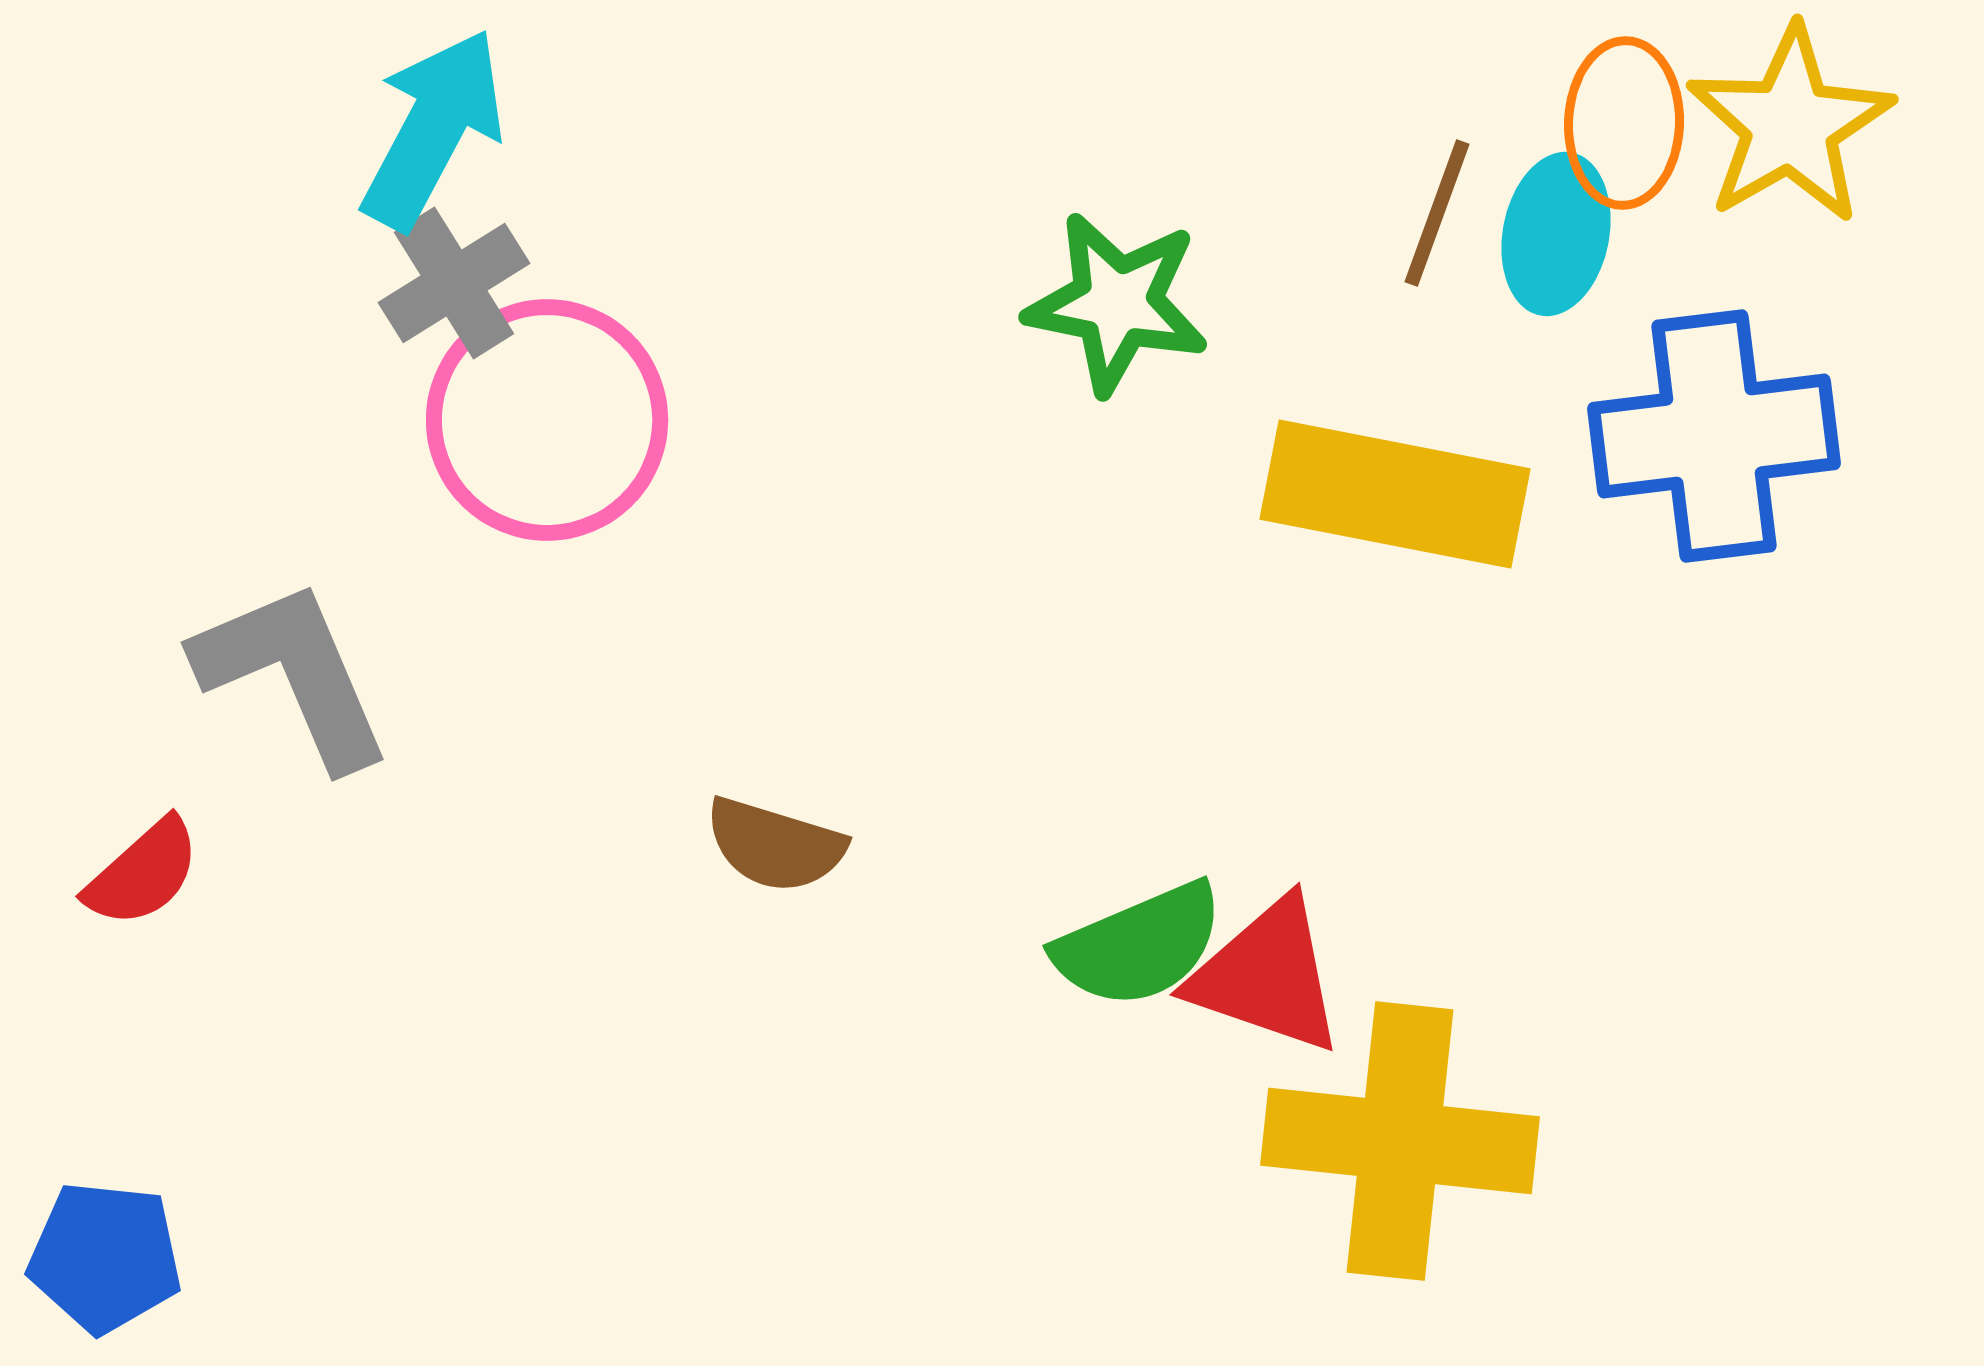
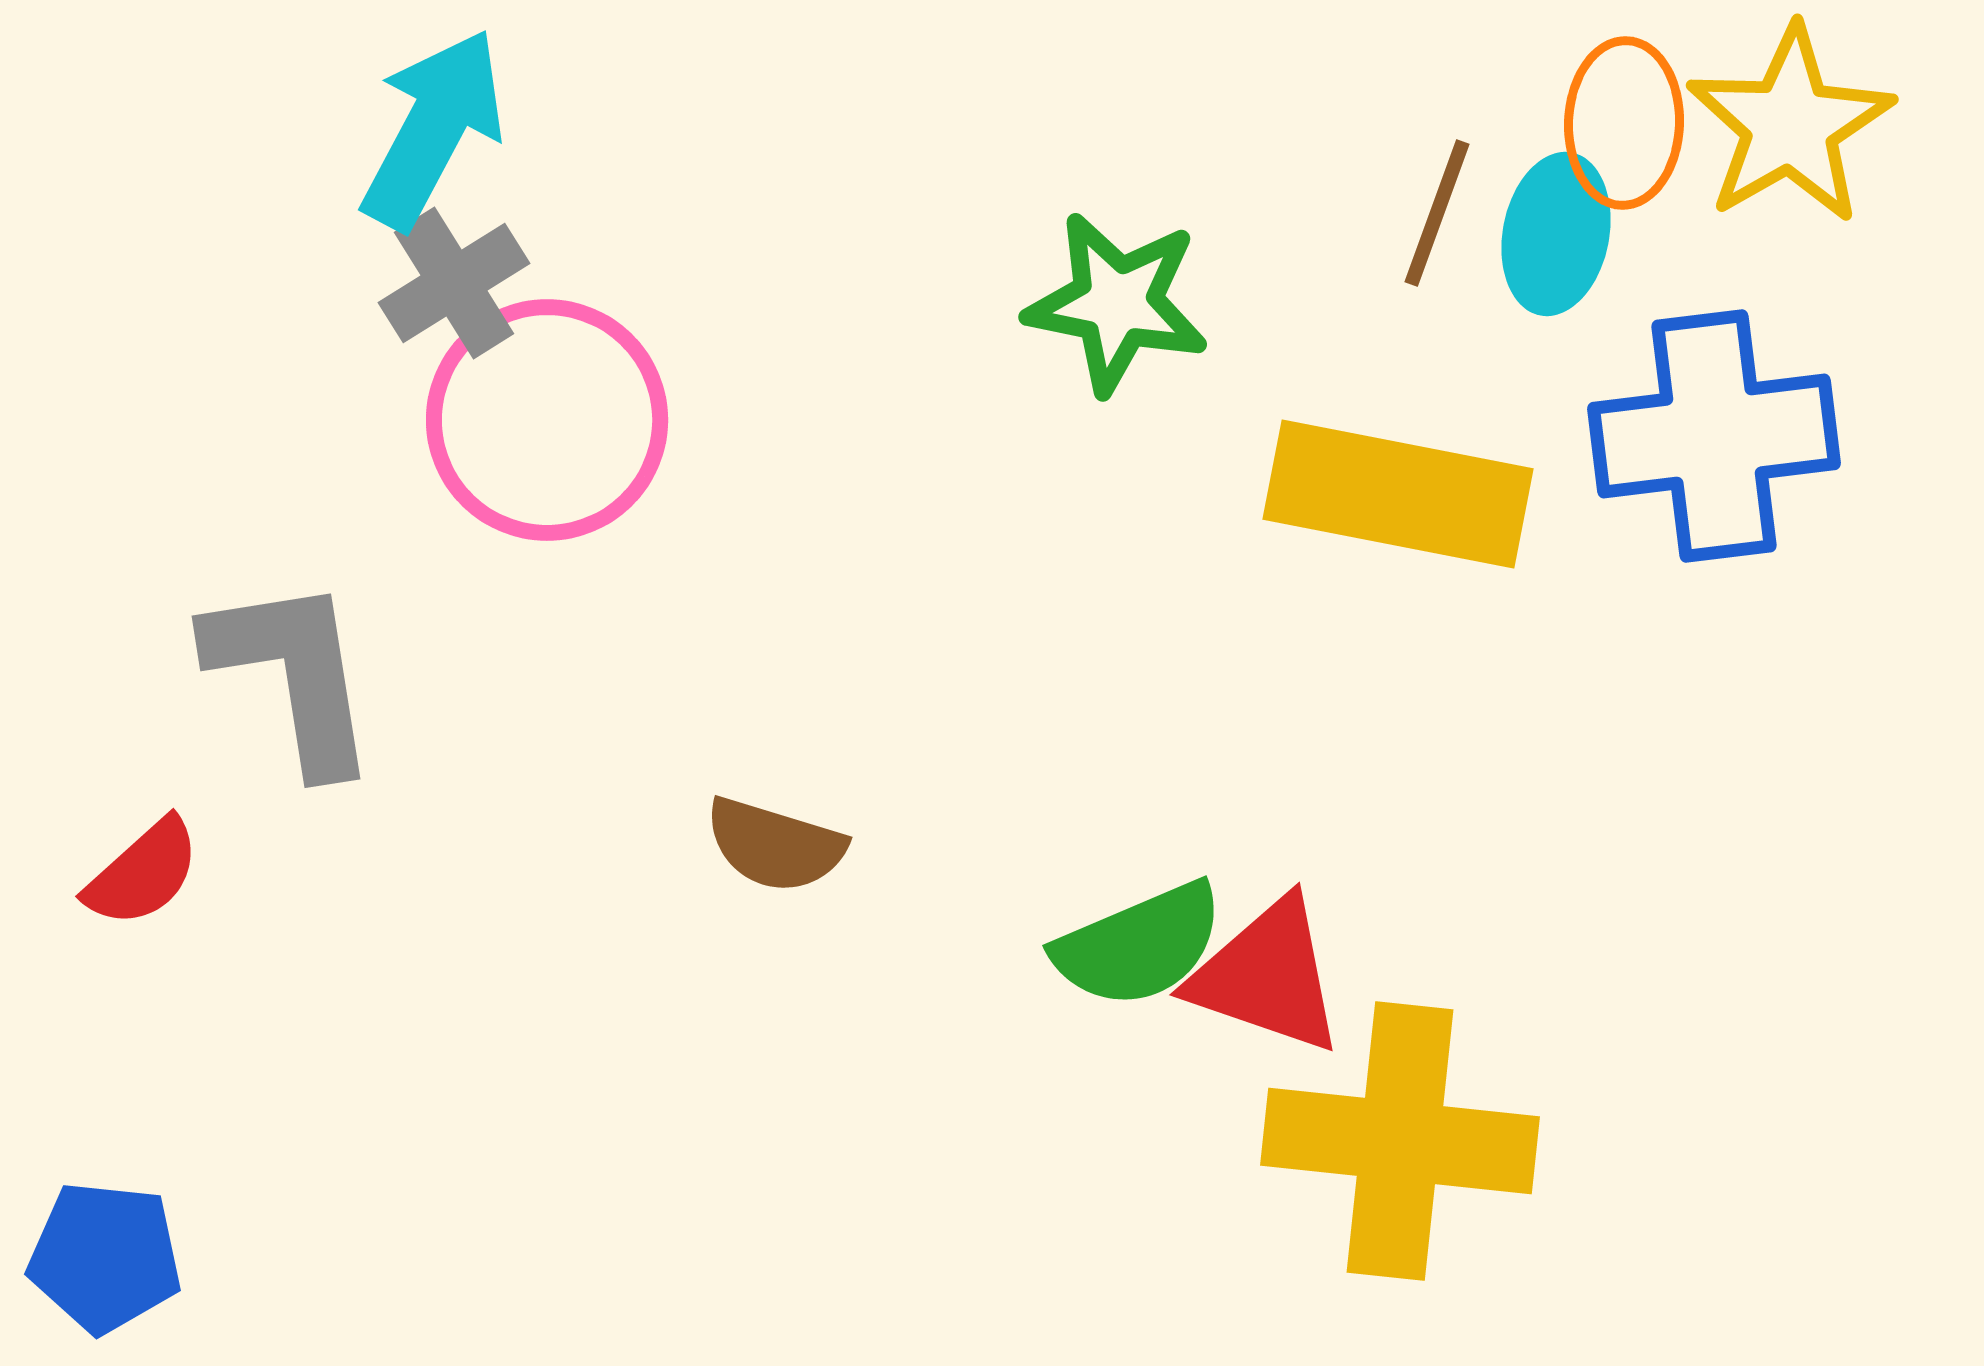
yellow rectangle: moved 3 px right
gray L-shape: rotated 14 degrees clockwise
